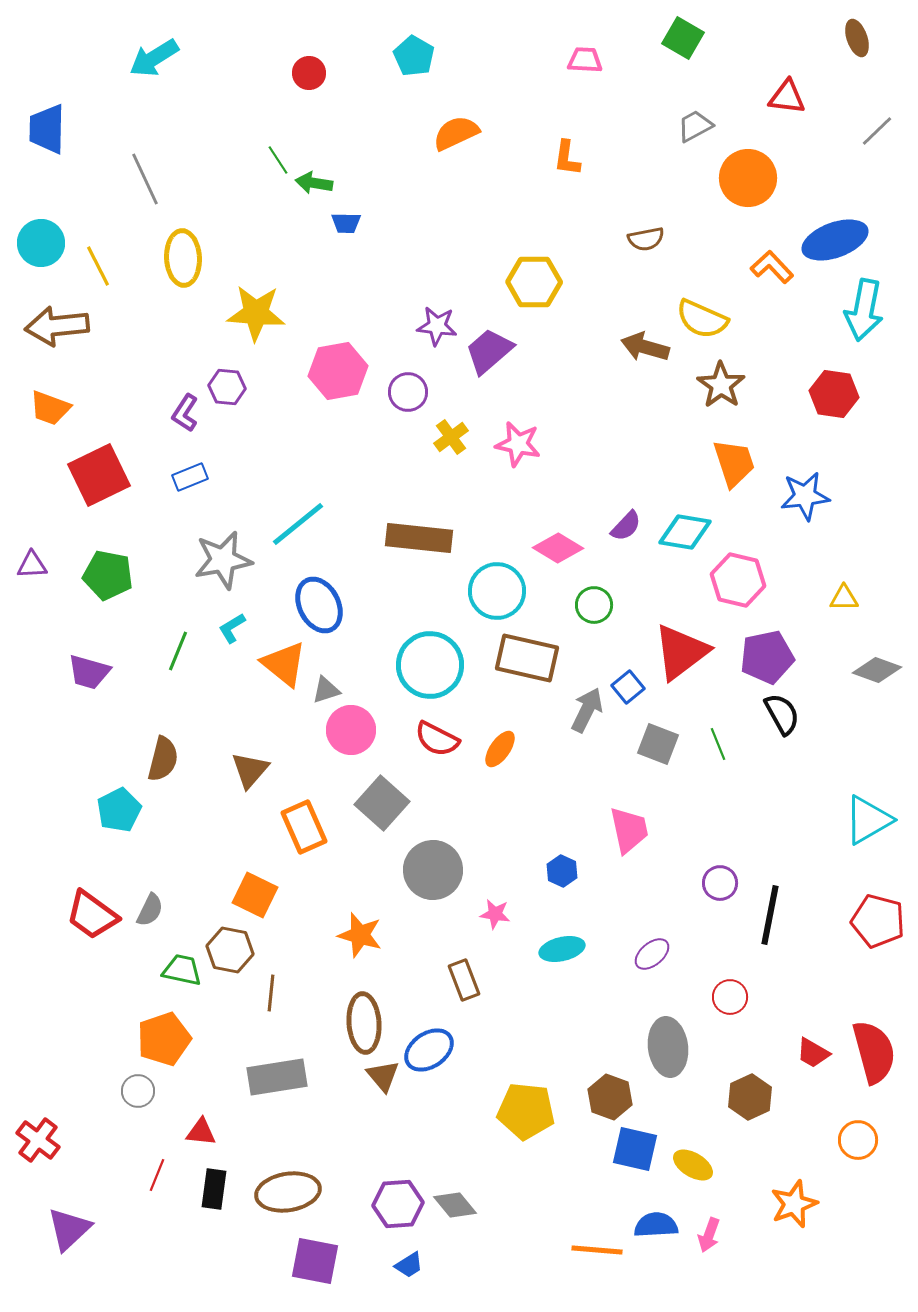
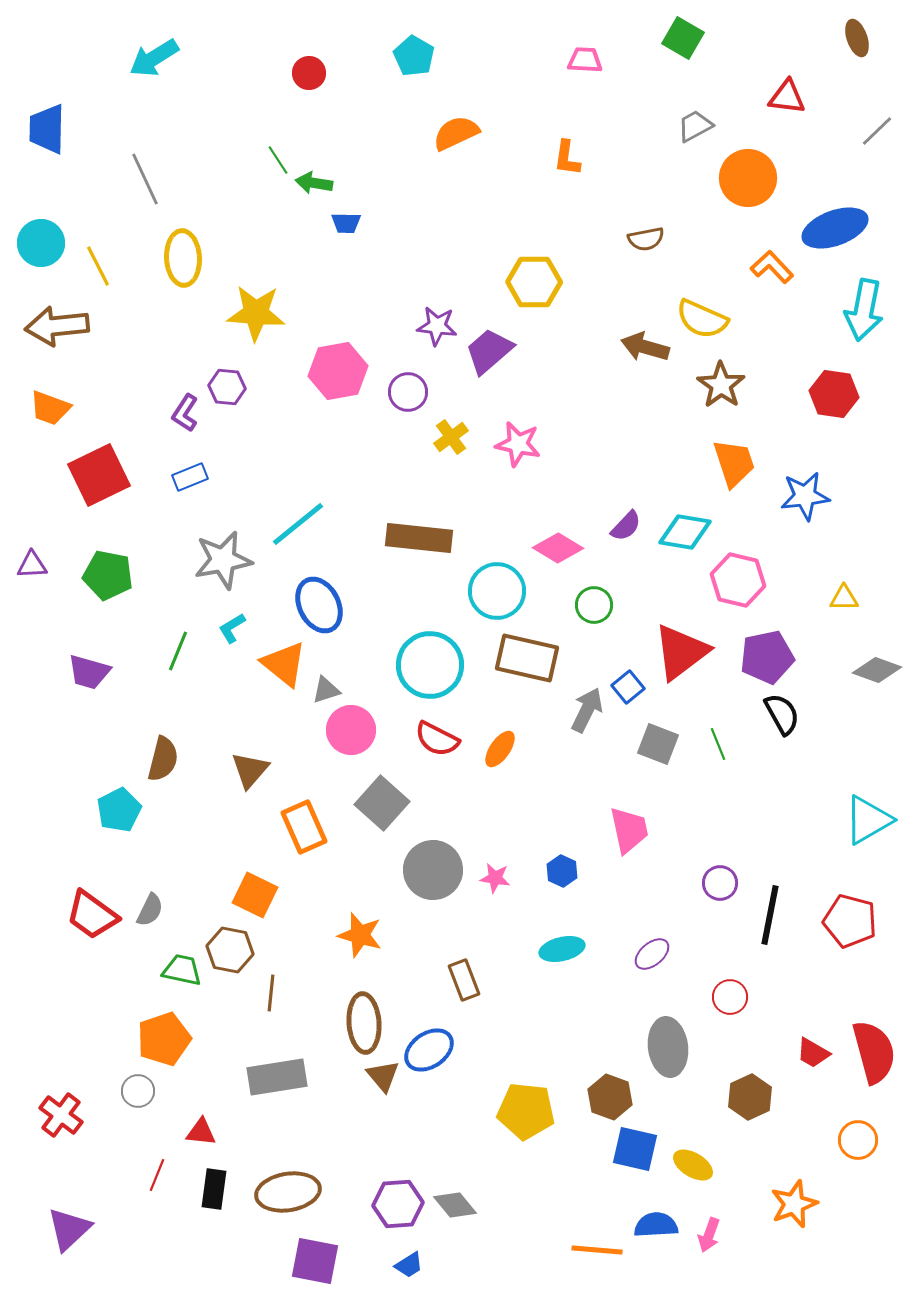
blue ellipse at (835, 240): moved 12 px up
pink star at (495, 914): moved 36 px up
red pentagon at (878, 921): moved 28 px left
red cross at (38, 1140): moved 23 px right, 25 px up
